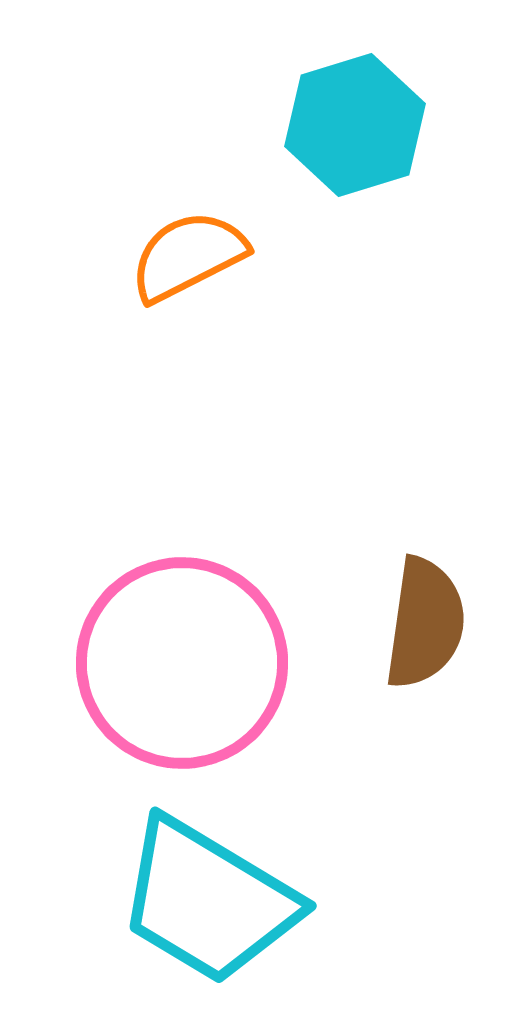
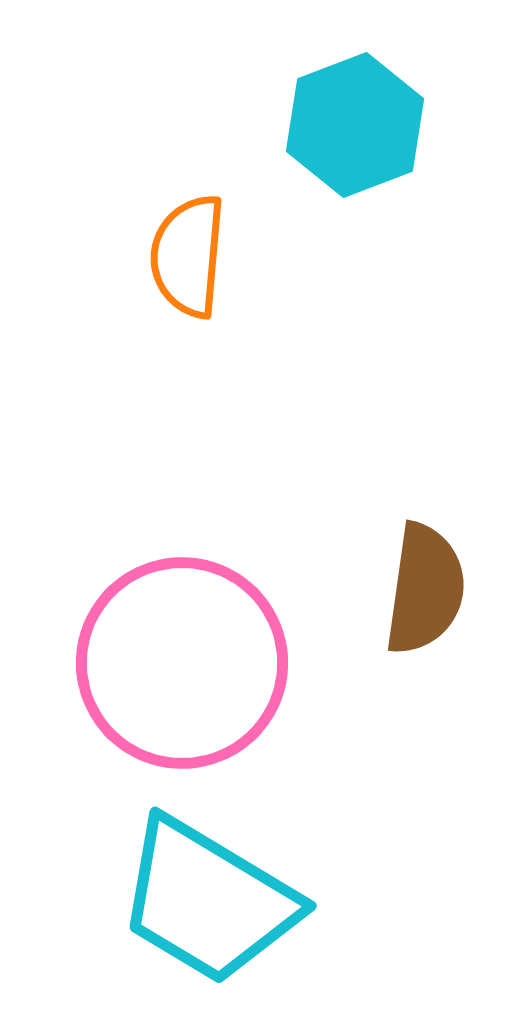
cyan hexagon: rotated 4 degrees counterclockwise
orange semicircle: rotated 58 degrees counterclockwise
brown semicircle: moved 34 px up
